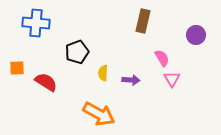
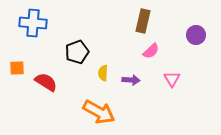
blue cross: moved 3 px left
pink semicircle: moved 11 px left, 7 px up; rotated 78 degrees clockwise
orange arrow: moved 2 px up
